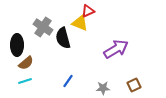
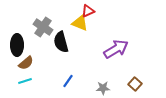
black semicircle: moved 2 px left, 4 px down
brown square: moved 1 px right, 1 px up; rotated 24 degrees counterclockwise
